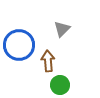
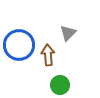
gray triangle: moved 6 px right, 4 px down
brown arrow: moved 6 px up
